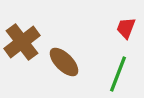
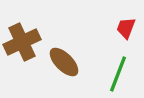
brown cross: rotated 12 degrees clockwise
